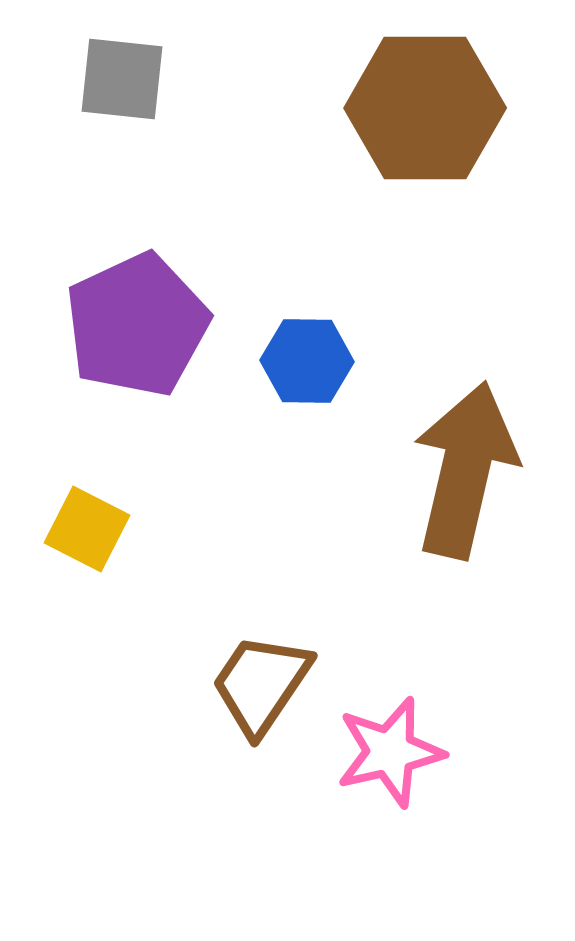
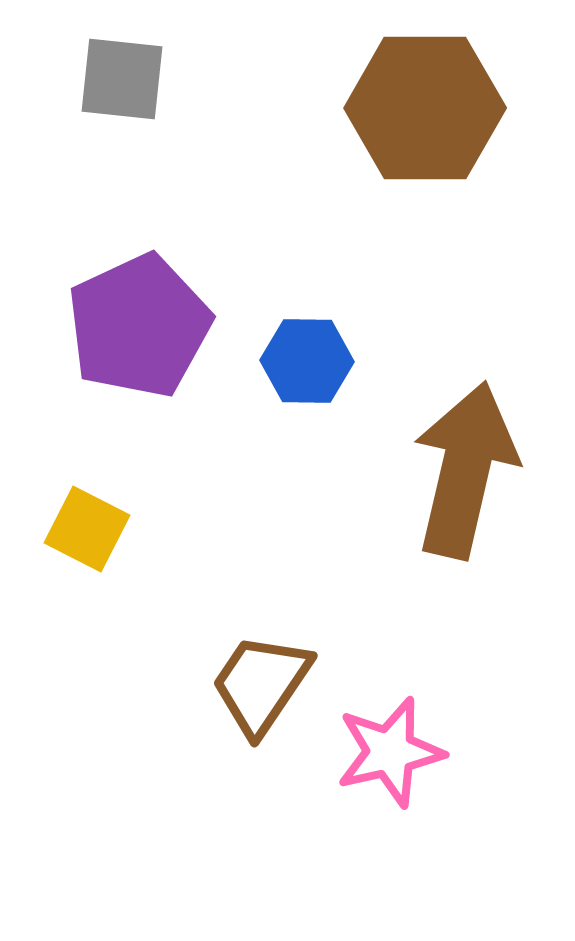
purple pentagon: moved 2 px right, 1 px down
